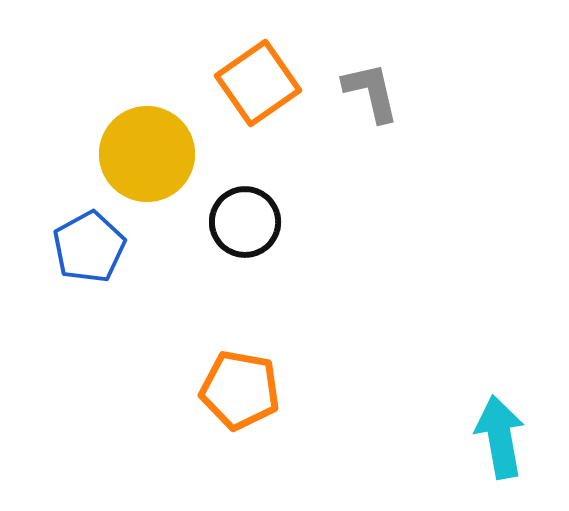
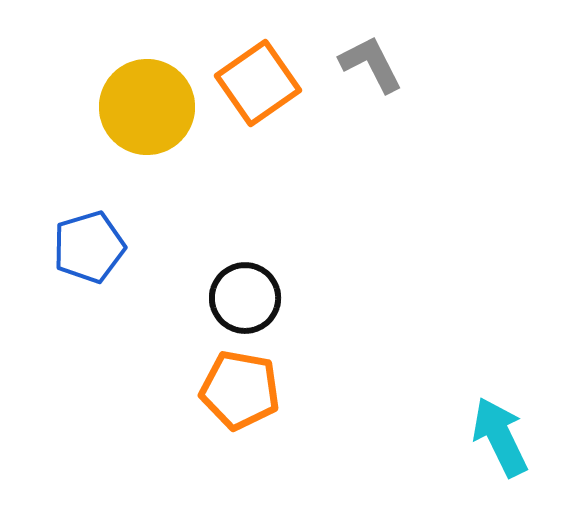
gray L-shape: moved 28 px up; rotated 14 degrees counterclockwise
yellow circle: moved 47 px up
black circle: moved 76 px down
blue pentagon: rotated 12 degrees clockwise
cyan arrow: rotated 16 degrees counterclockwise
